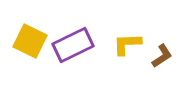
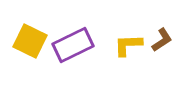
yellow L-shape: moved 1 px right, 1 px down
brown L-shape: moved 16 px up
